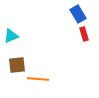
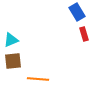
blue rectangle: moved 1 px left, 2 px up
cyan triangle: moved 4 px down
brown square: moved 4 px left, 4 px up
